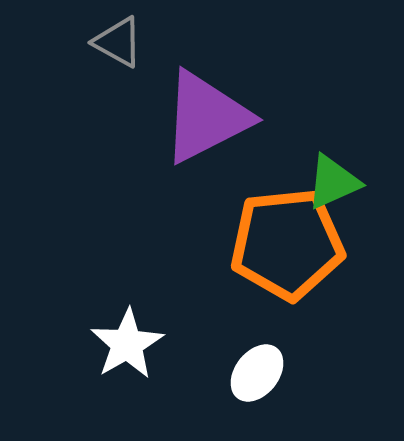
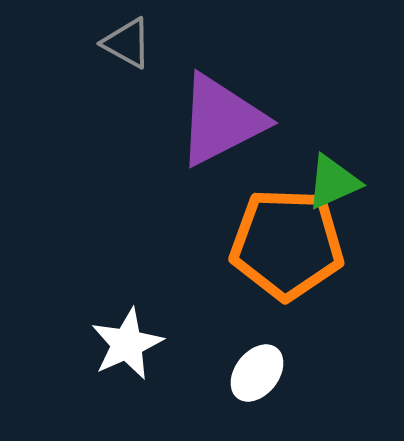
gray triangle: moved 9 px right, 1 px down
purple triangle: moved 15 px right, 3 px down
orange pentagon: rotated 8 degrees clockwise
white star: rotated 6 degrees clockwise
